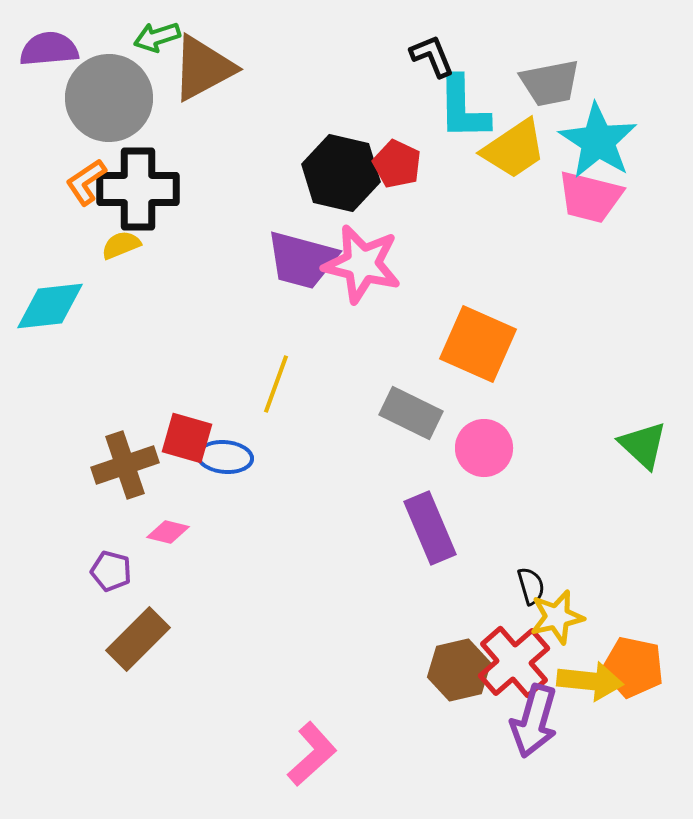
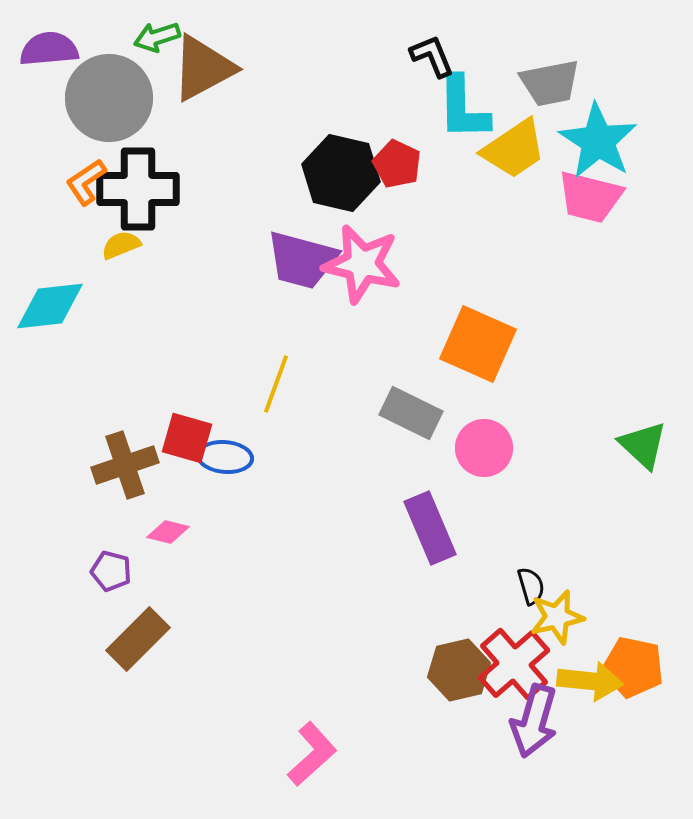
red cross: moved 2 px down
